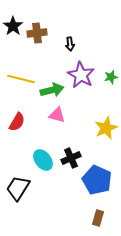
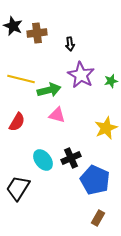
black star: rotated 12 degrees counterclockwise
green star: moved 4 px down
green arrow: moved 3 px left
blue pentagon: moved 2 px left
brown rectangle: rotated 14 degrees clockwise
